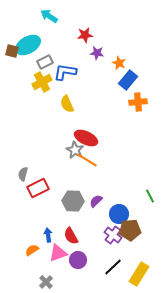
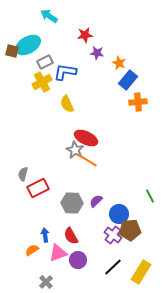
gray hexagon: moved 1 px left, 2 px down
blue arrow: moved 3 px left
yellow rectangle: moved 2 px right, 2 px up
